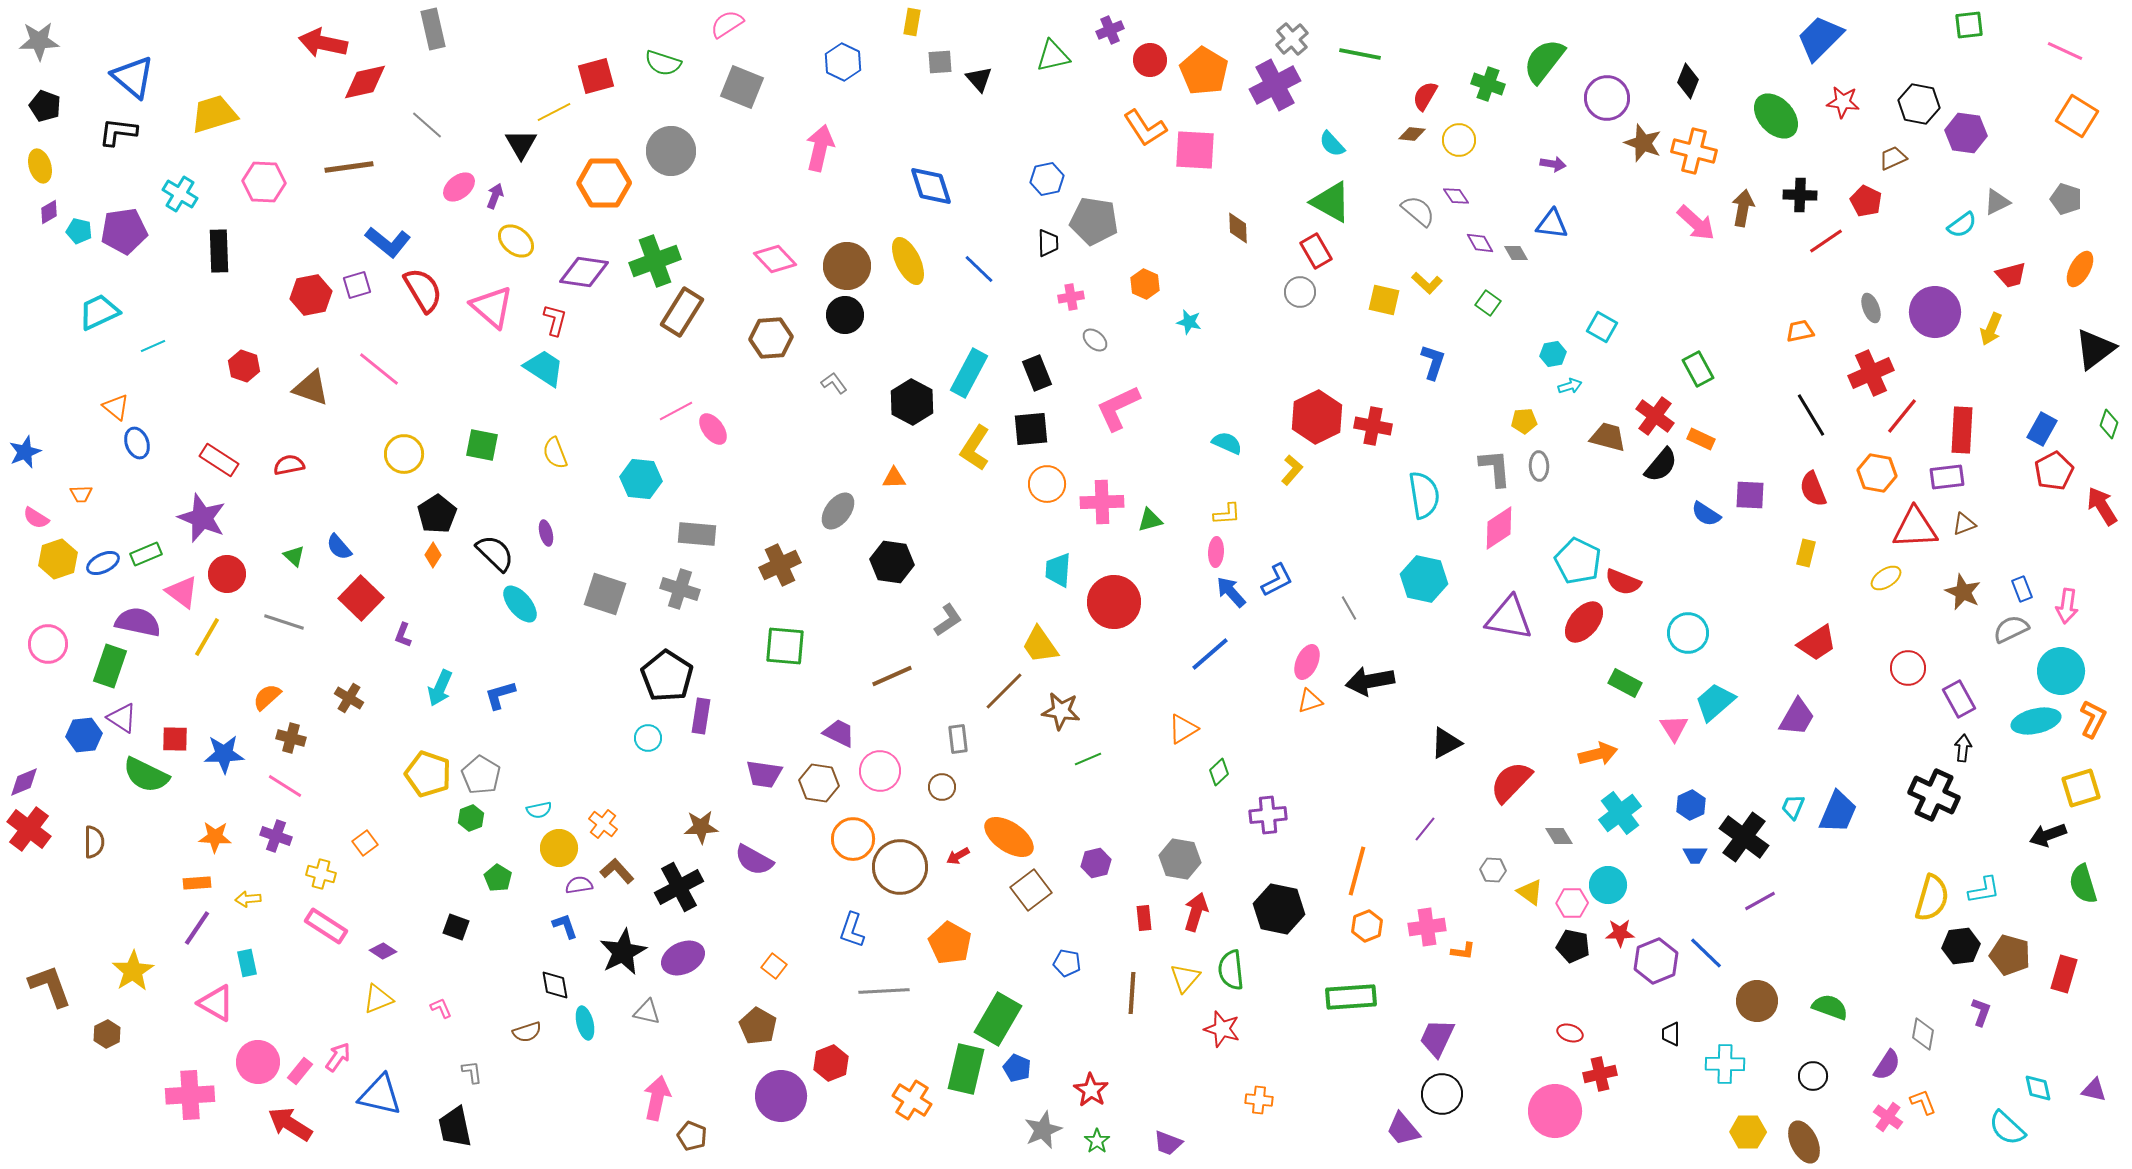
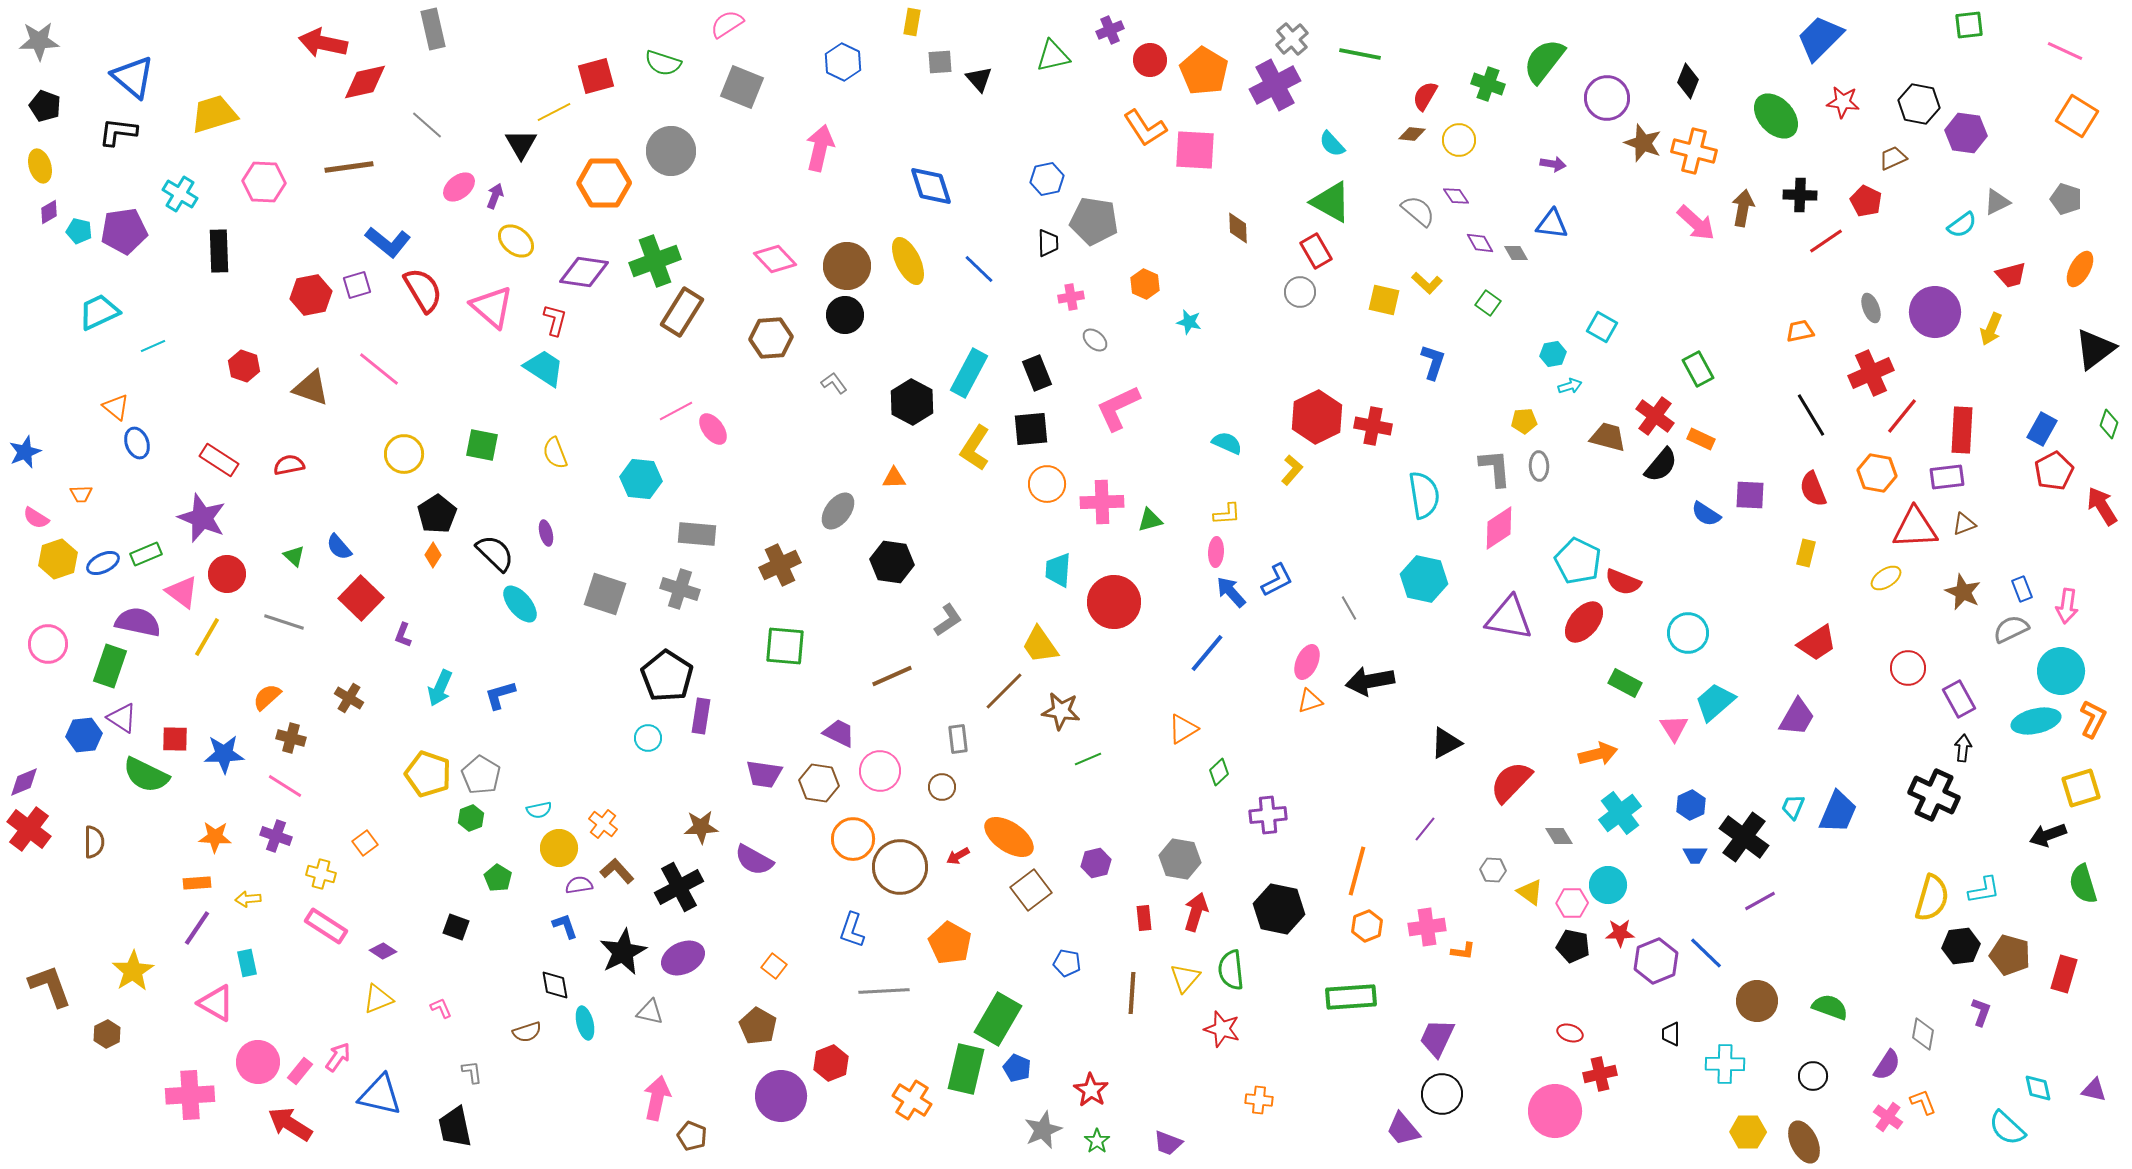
blue line at (1210, 654): moved 3 px left, 1 px up; rotated 9 degrees counterclockwise
gray triangle at (647, 1012): moved 3 px right
